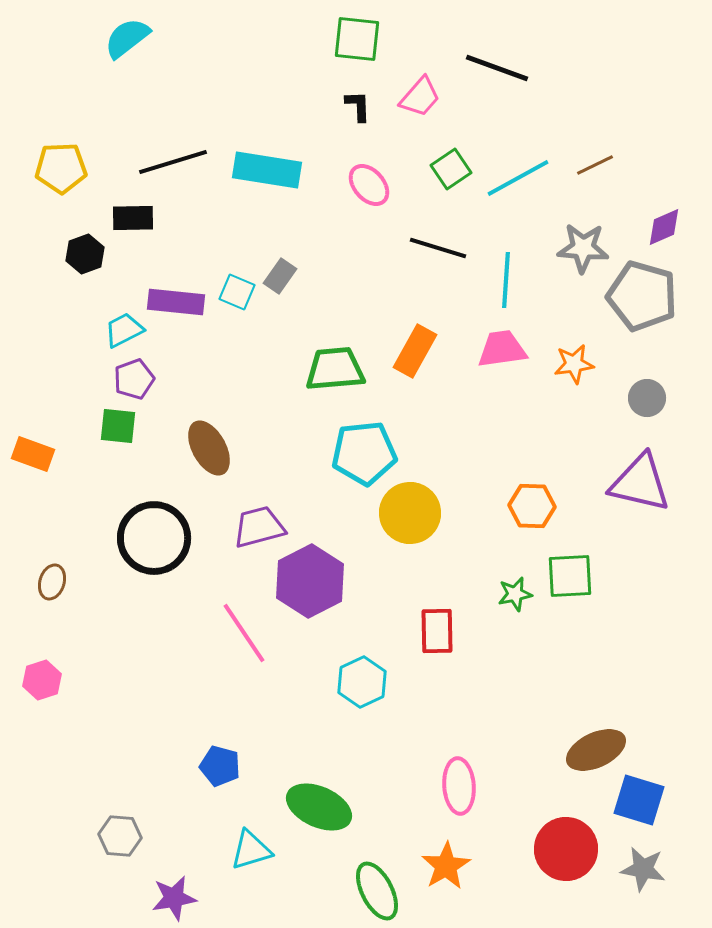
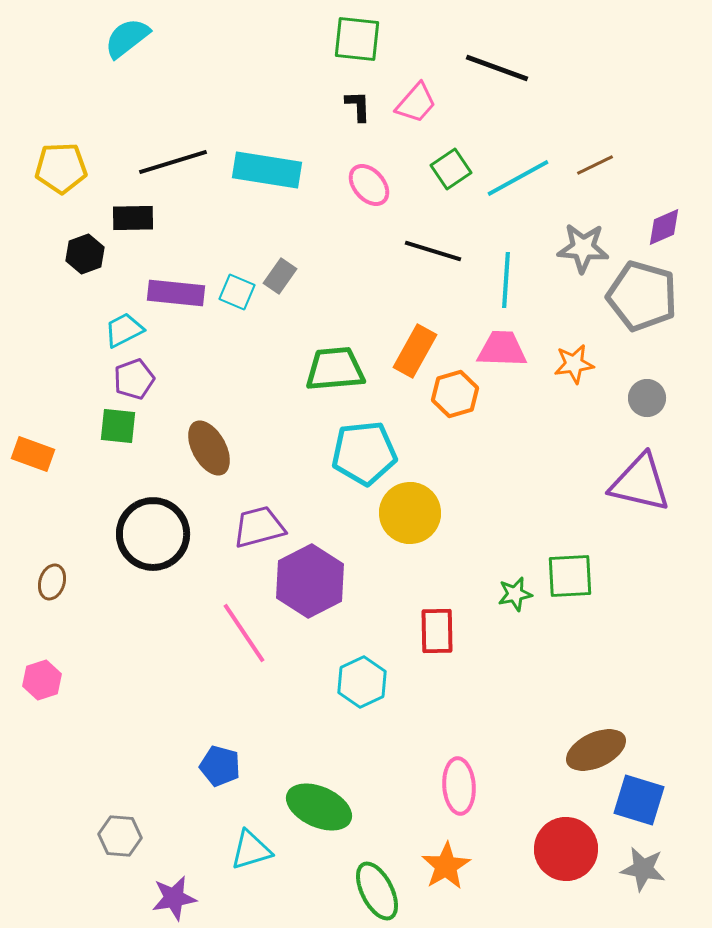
pink trapezoid at (420, 97): moved 4 px left, 6 px down
black line at (438, 248): moved 5 px left, 3 px down
purple rectangle at (176, 302): moved 9 px up
pink trapezoid at (502, 349): rotated 10 degrees clockwise
orange hexagon at (532, 506): moved 77 px left, 112 px up; rotated 18 degrees counterclockwise
black circle at (154, 538): moved 1 px left, 4 px up
